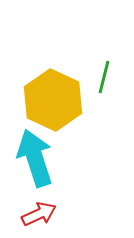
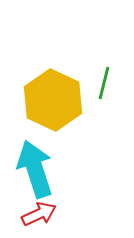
green line: moved 6 px down
cyan arrow: moved 11 px down
